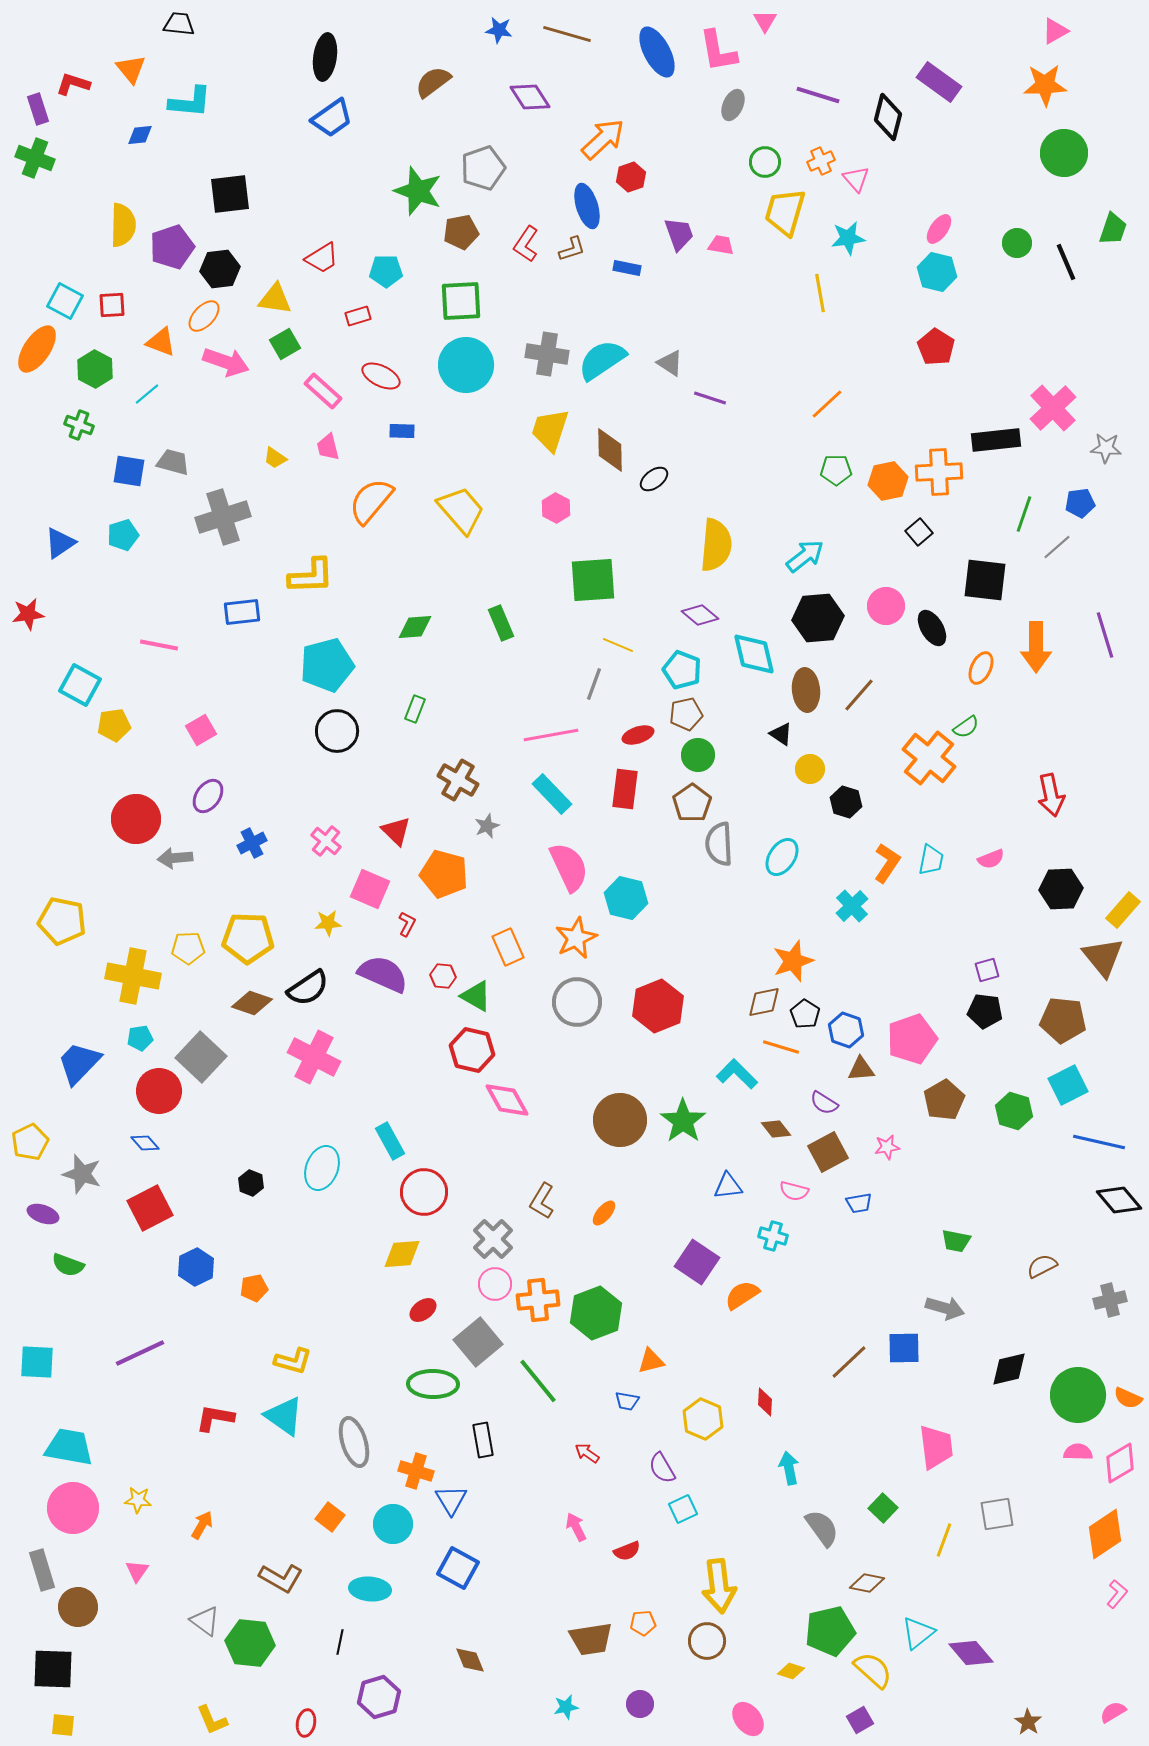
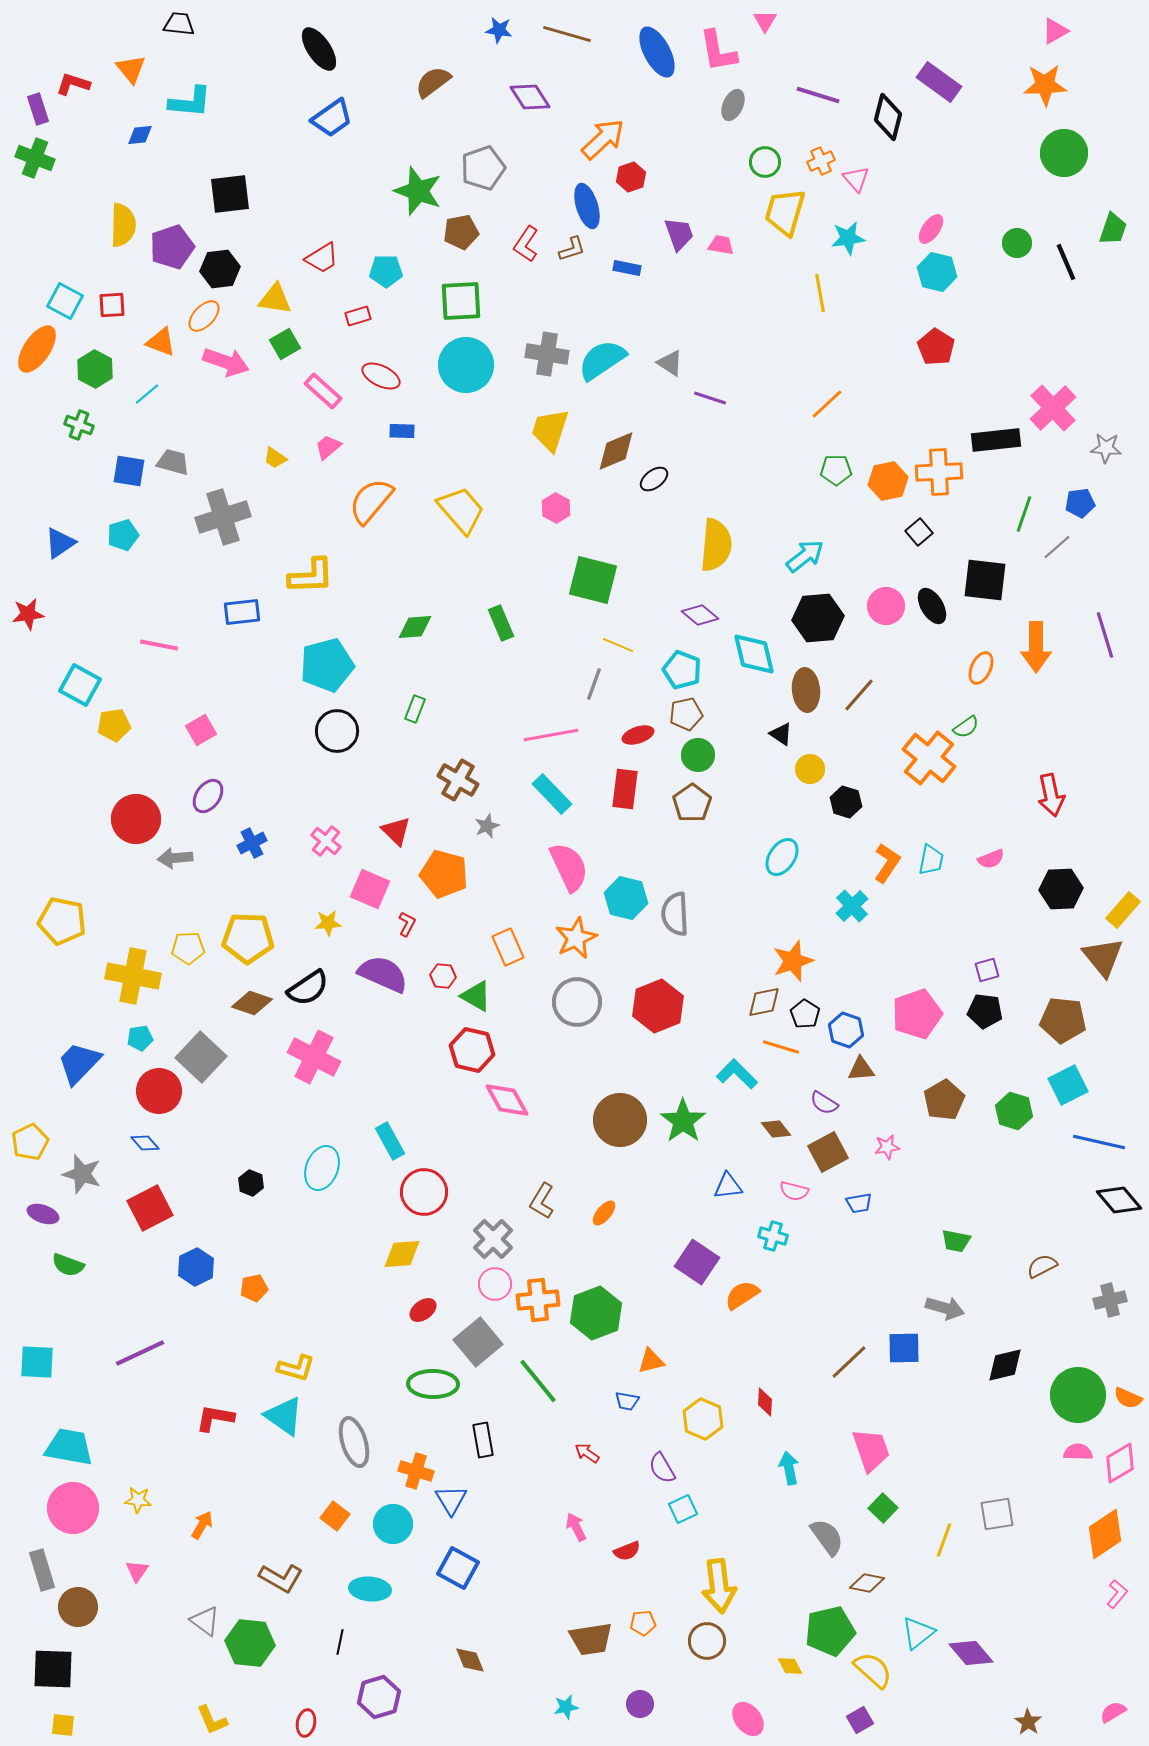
black ellipse at (325, 57): moved 6 px left, 8 px up; rotated 42 degrees counterclockwise
pink ellipse at (939, 229): moved 8 px left
pink trapezoid at (328, 447): rotated 64 degrees clockwise
brown diamond at (610, 450): moved 6 px right, 1 px down; rotated 69 degrees clockwise
green square at (593, 580): rotated 18 degrees clockwise
black ellipse at (932, 628): moved 22 px up
gray semicircle at (719, 844): moved 44 px left, 70 px down
pink pentagon at (912, 1039): moved 5 px right, 25 px up
yellow L-shape at (293, 1361): moved 3 px right, 7 px down
black diamond at (1009, 1369): moved 4 px left, 4 px up
pink trapezoid at (936, 1447): moved 65 px left, 3 px down; rotated 12 degrees counterclockwise
orange square at (330, 1517): moved 5 px right, 1 px up
gray semicircle at (822, 1528): moved 5 px right, 9 px down
yellow diamond at (791, 1671): moved 1 px left, 5 px up; rotated 44 degrees clockwise
